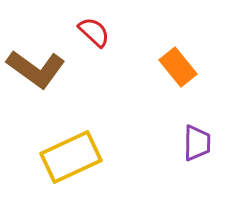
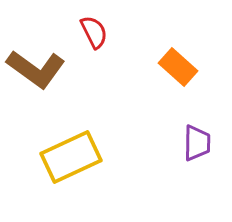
red semicircle: rotated 20 degrees clockwise
orange rectangle: rotated 9 degrees counterclockwise
